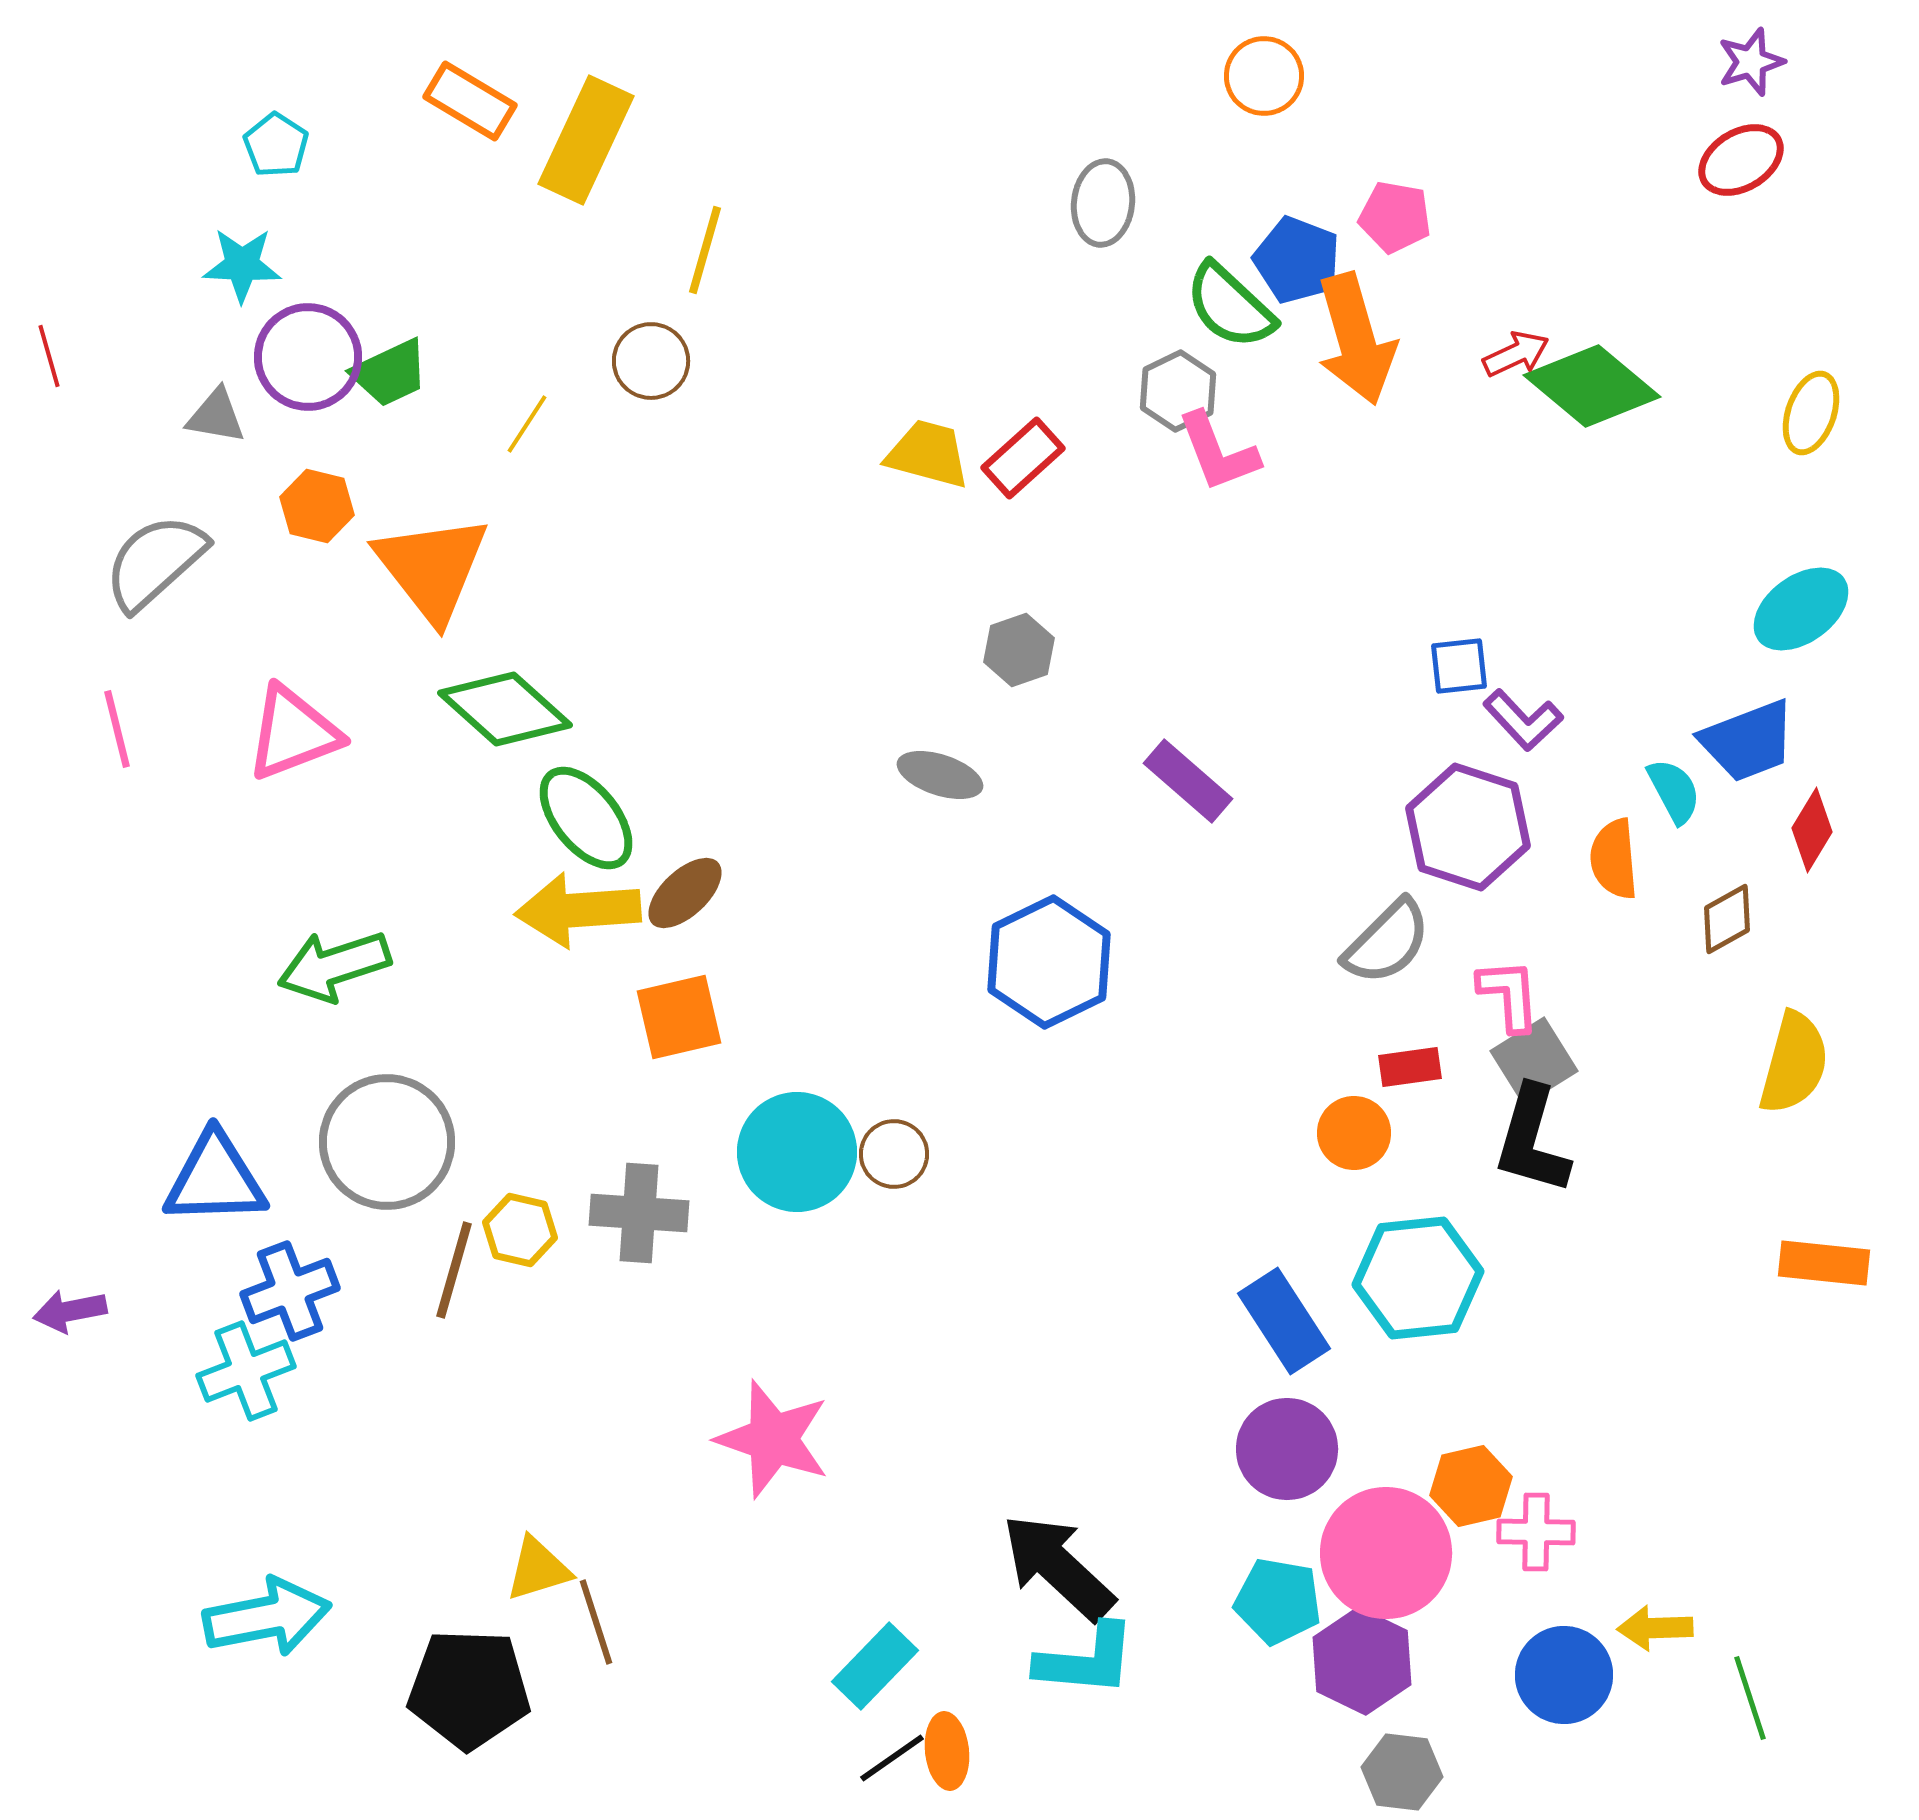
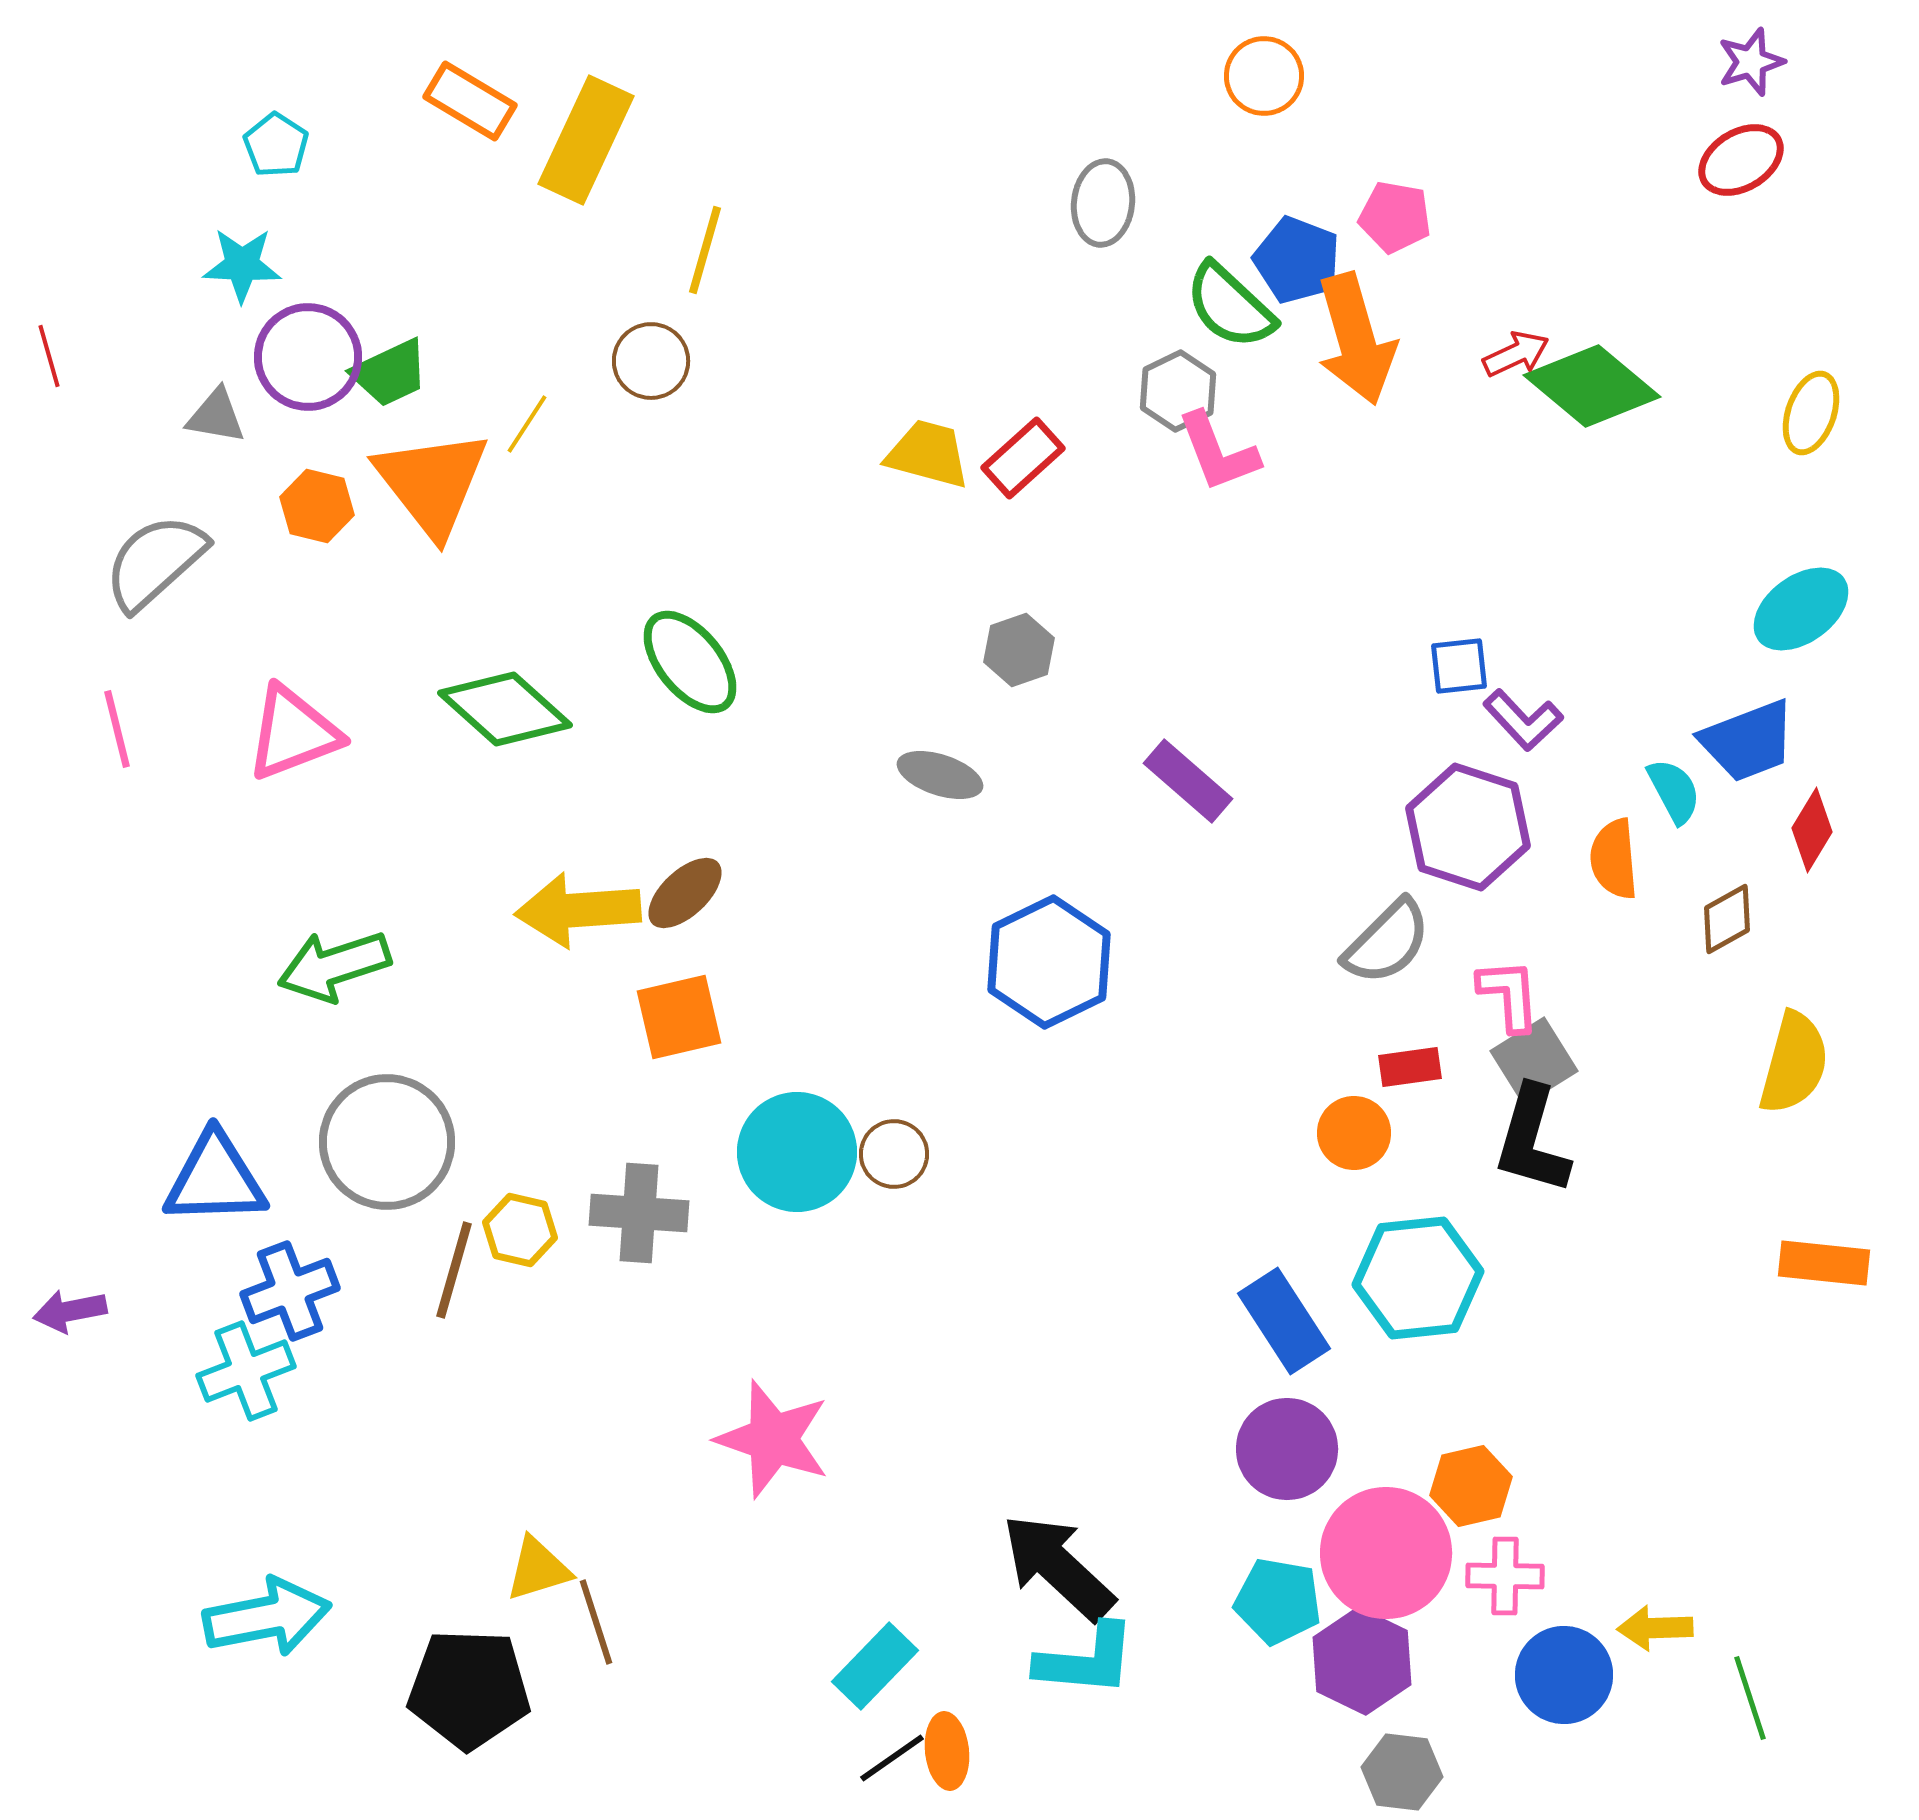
orange triangle at (432, 568): moved 85 px up
green ellipse at (586, 818): moved 104 px right, 156 px up
pink cross at (1536, 1532): moved 31 px left, 44 px down
